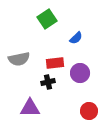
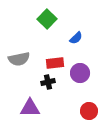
green square: rotated 12 degrees counterclockwise
